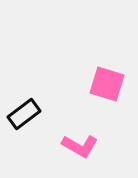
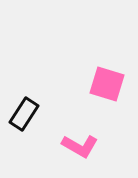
black rectangle: rotated 20 degrees counterclockwise
